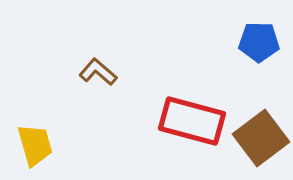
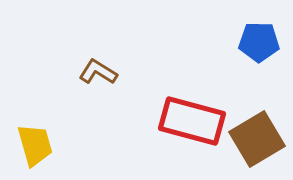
brown L-shape: rotated 9 degrees counterclockwise
brown square: moved 4 px left, 1 px down; rotated 6 degrees clockwise
